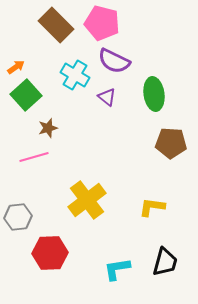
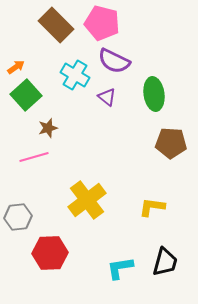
cyan L-shape: moved 3 px right, 1 px up
